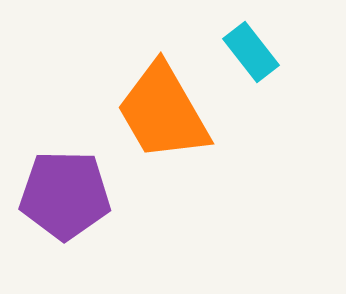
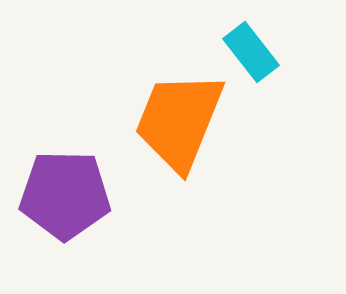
orange trapezoid: moved 16 px right, 9 px down; rotated 52 degrees clockwise
